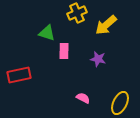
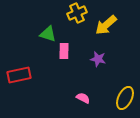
green triangle: moved 1 px right, 1 px down
yellow ellipse: moved 5 px right, 5 px up
